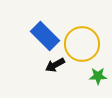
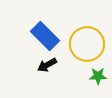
yellow circle: moved 5 px right
black arrow: moved 8 px left
